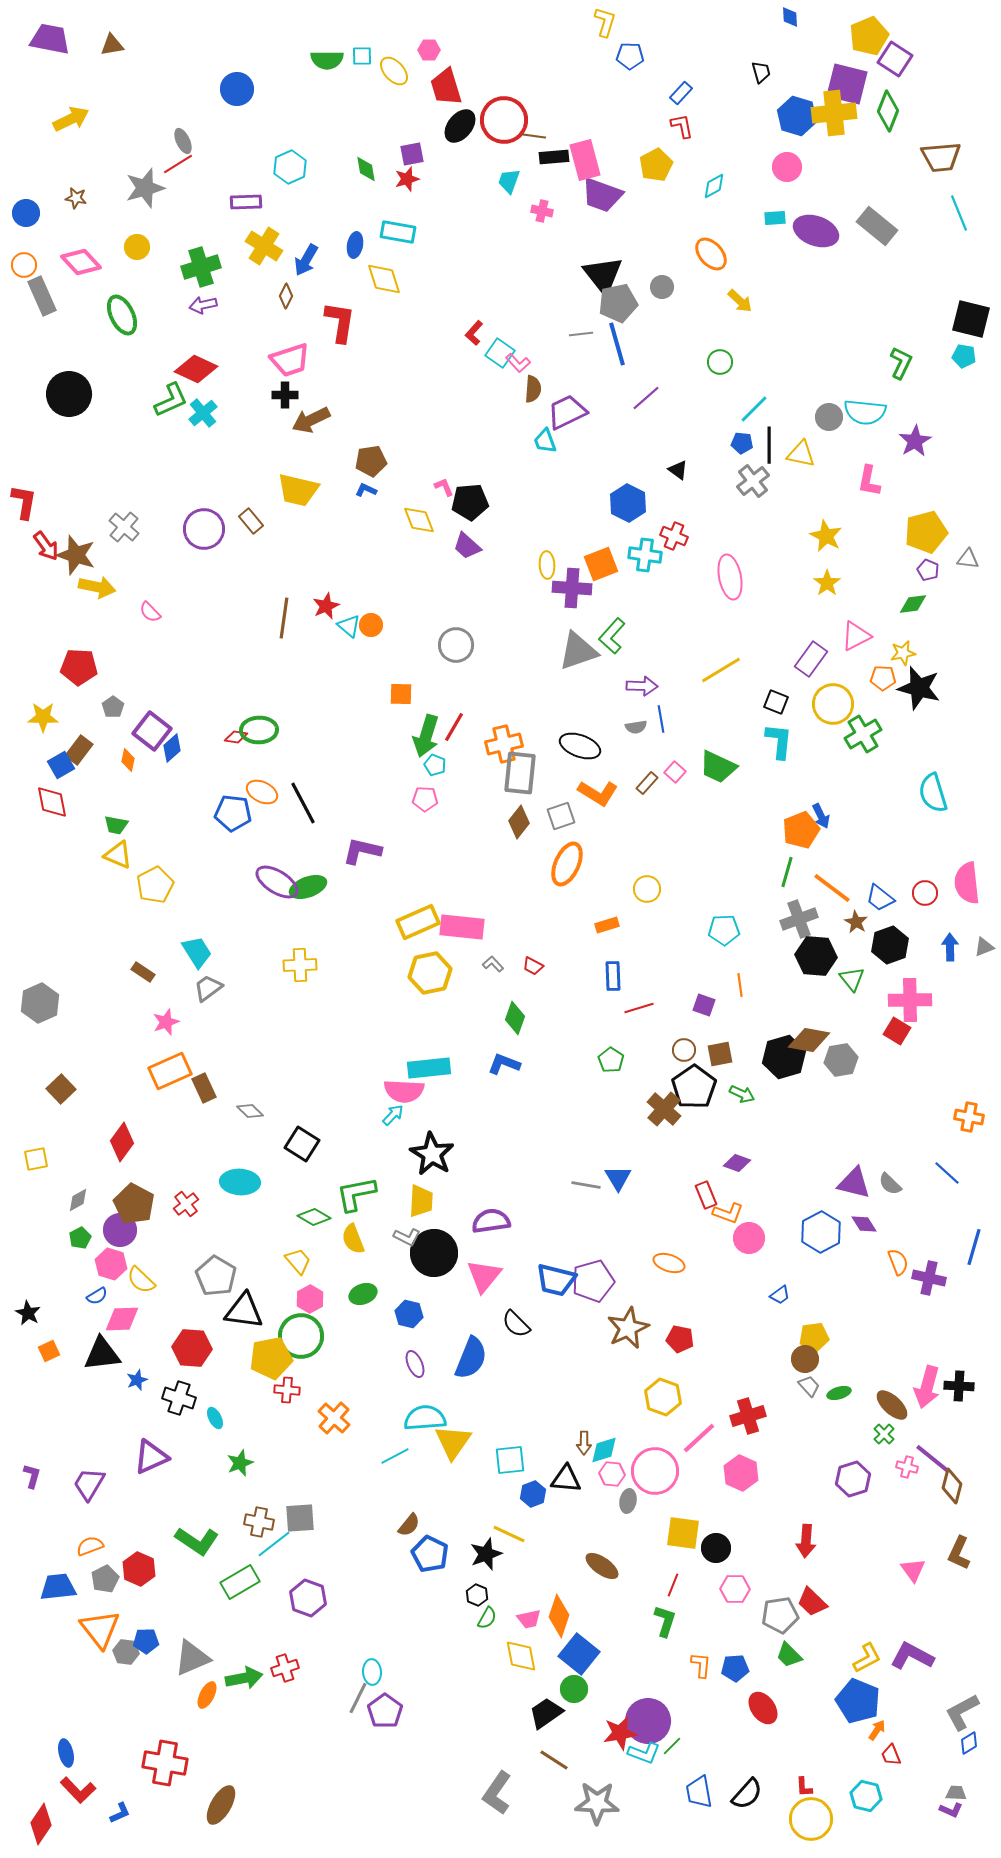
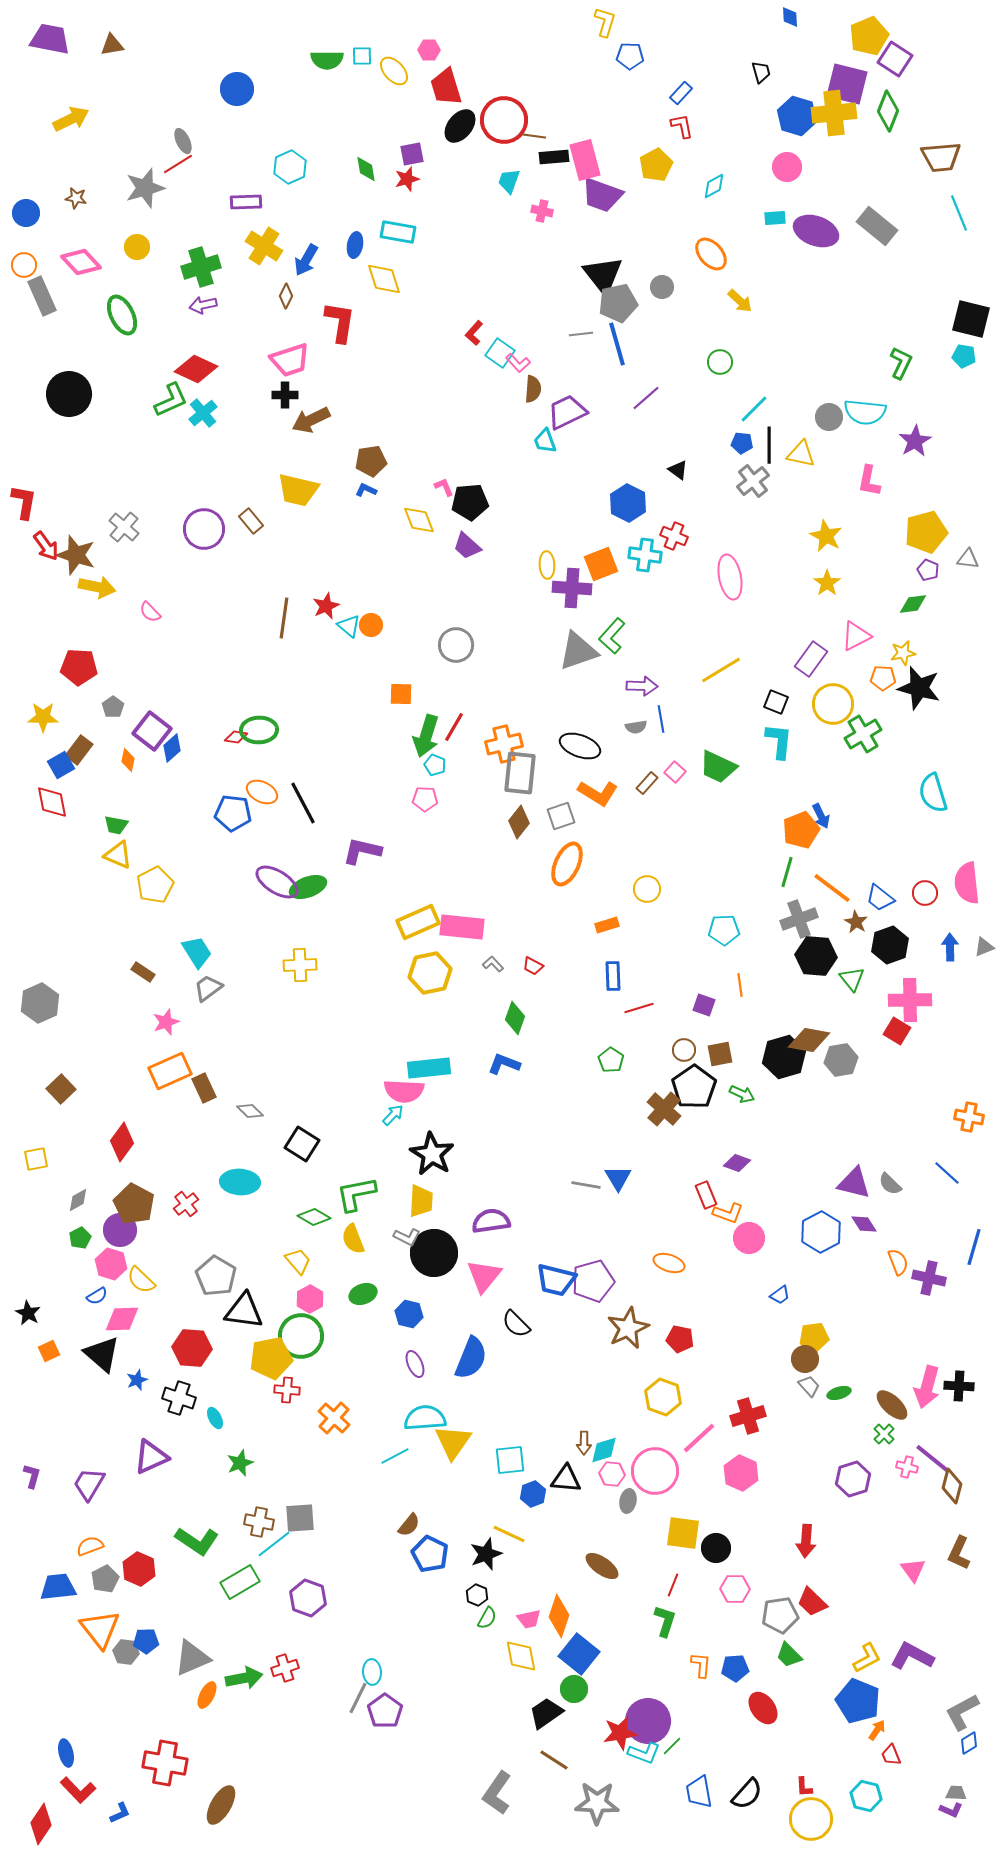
black triangle at (102, 1354): rotated 48 degrees clockwise
